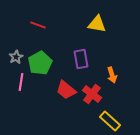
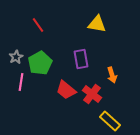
red line: rotated 35 degrees clockwise
